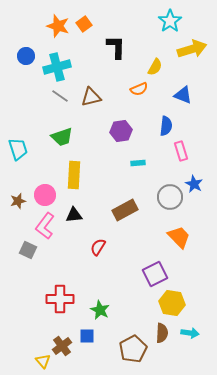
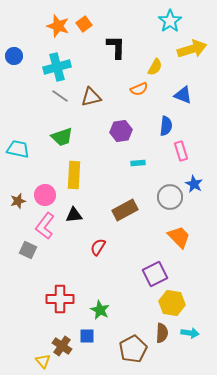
blue circle: moved 12 px left
cyan trapezoid: rotated 60 degrees counterclockwise
brown cross: rotated 18 degrees counterclockwise
